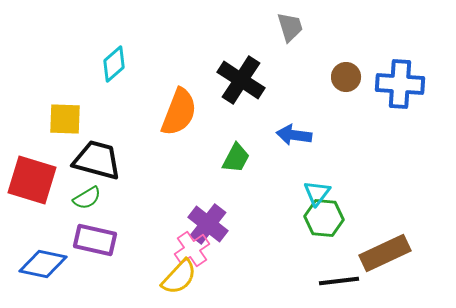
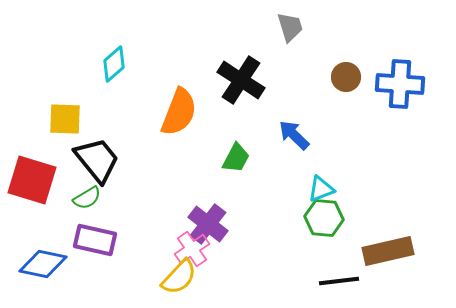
blue arrow: rotated 36 degrees clockwise
black trapezoid: rotated 36 degrees clockwise
cyan triangle: moved 4 px right, 4 px up; rotated 32 degrees clockwise
brown rectangle: moved 3 px right, 2 px up; rotated 12 degrees clockwise
